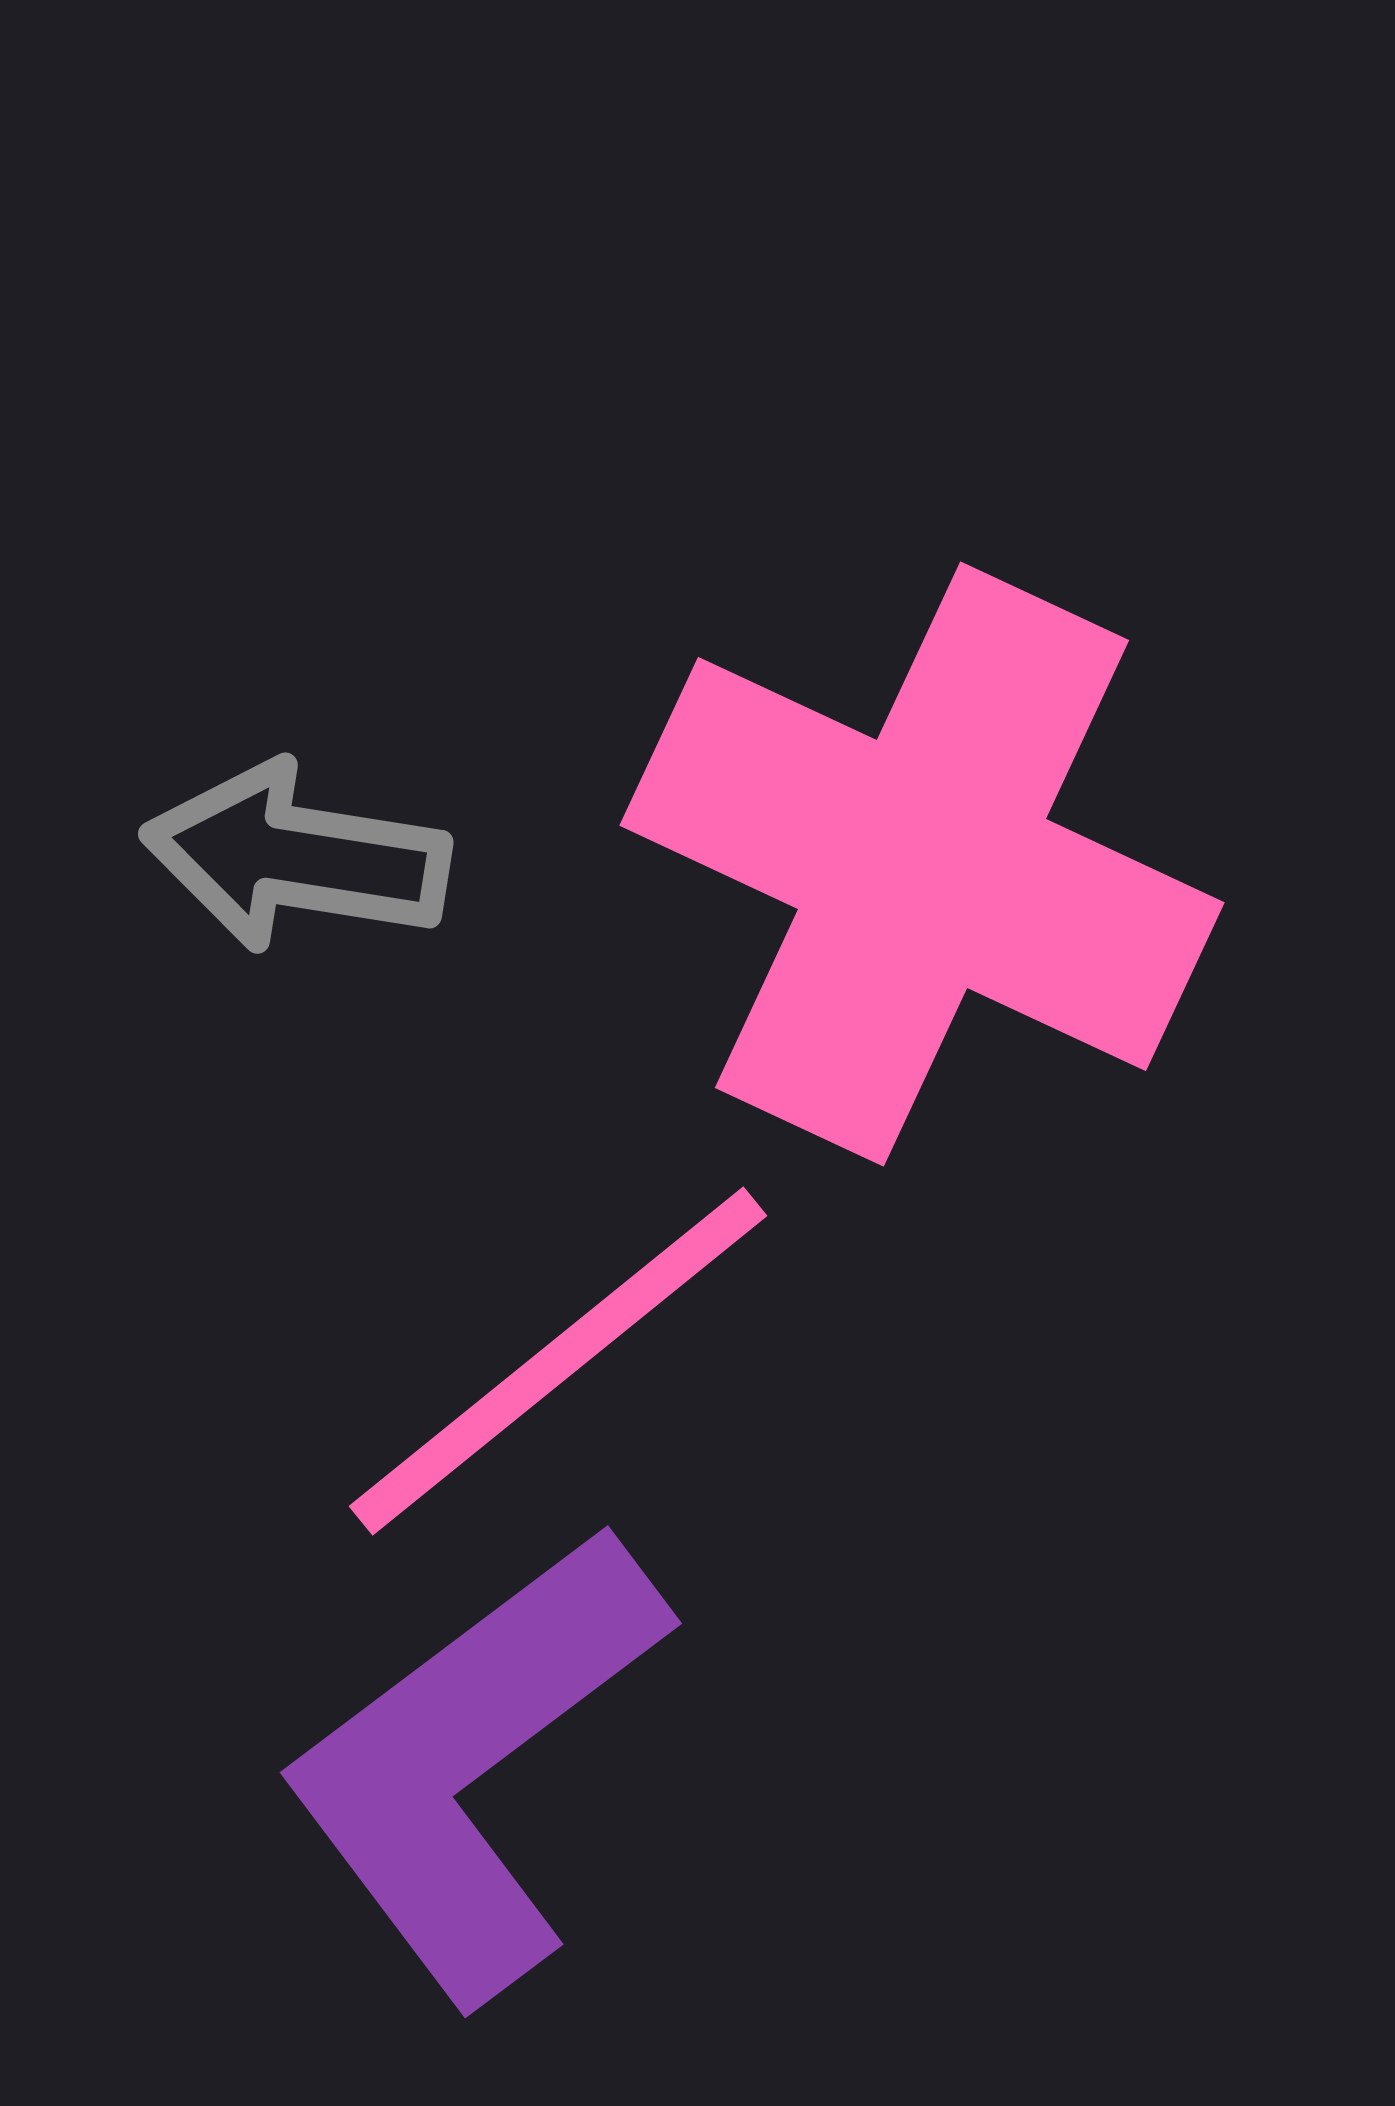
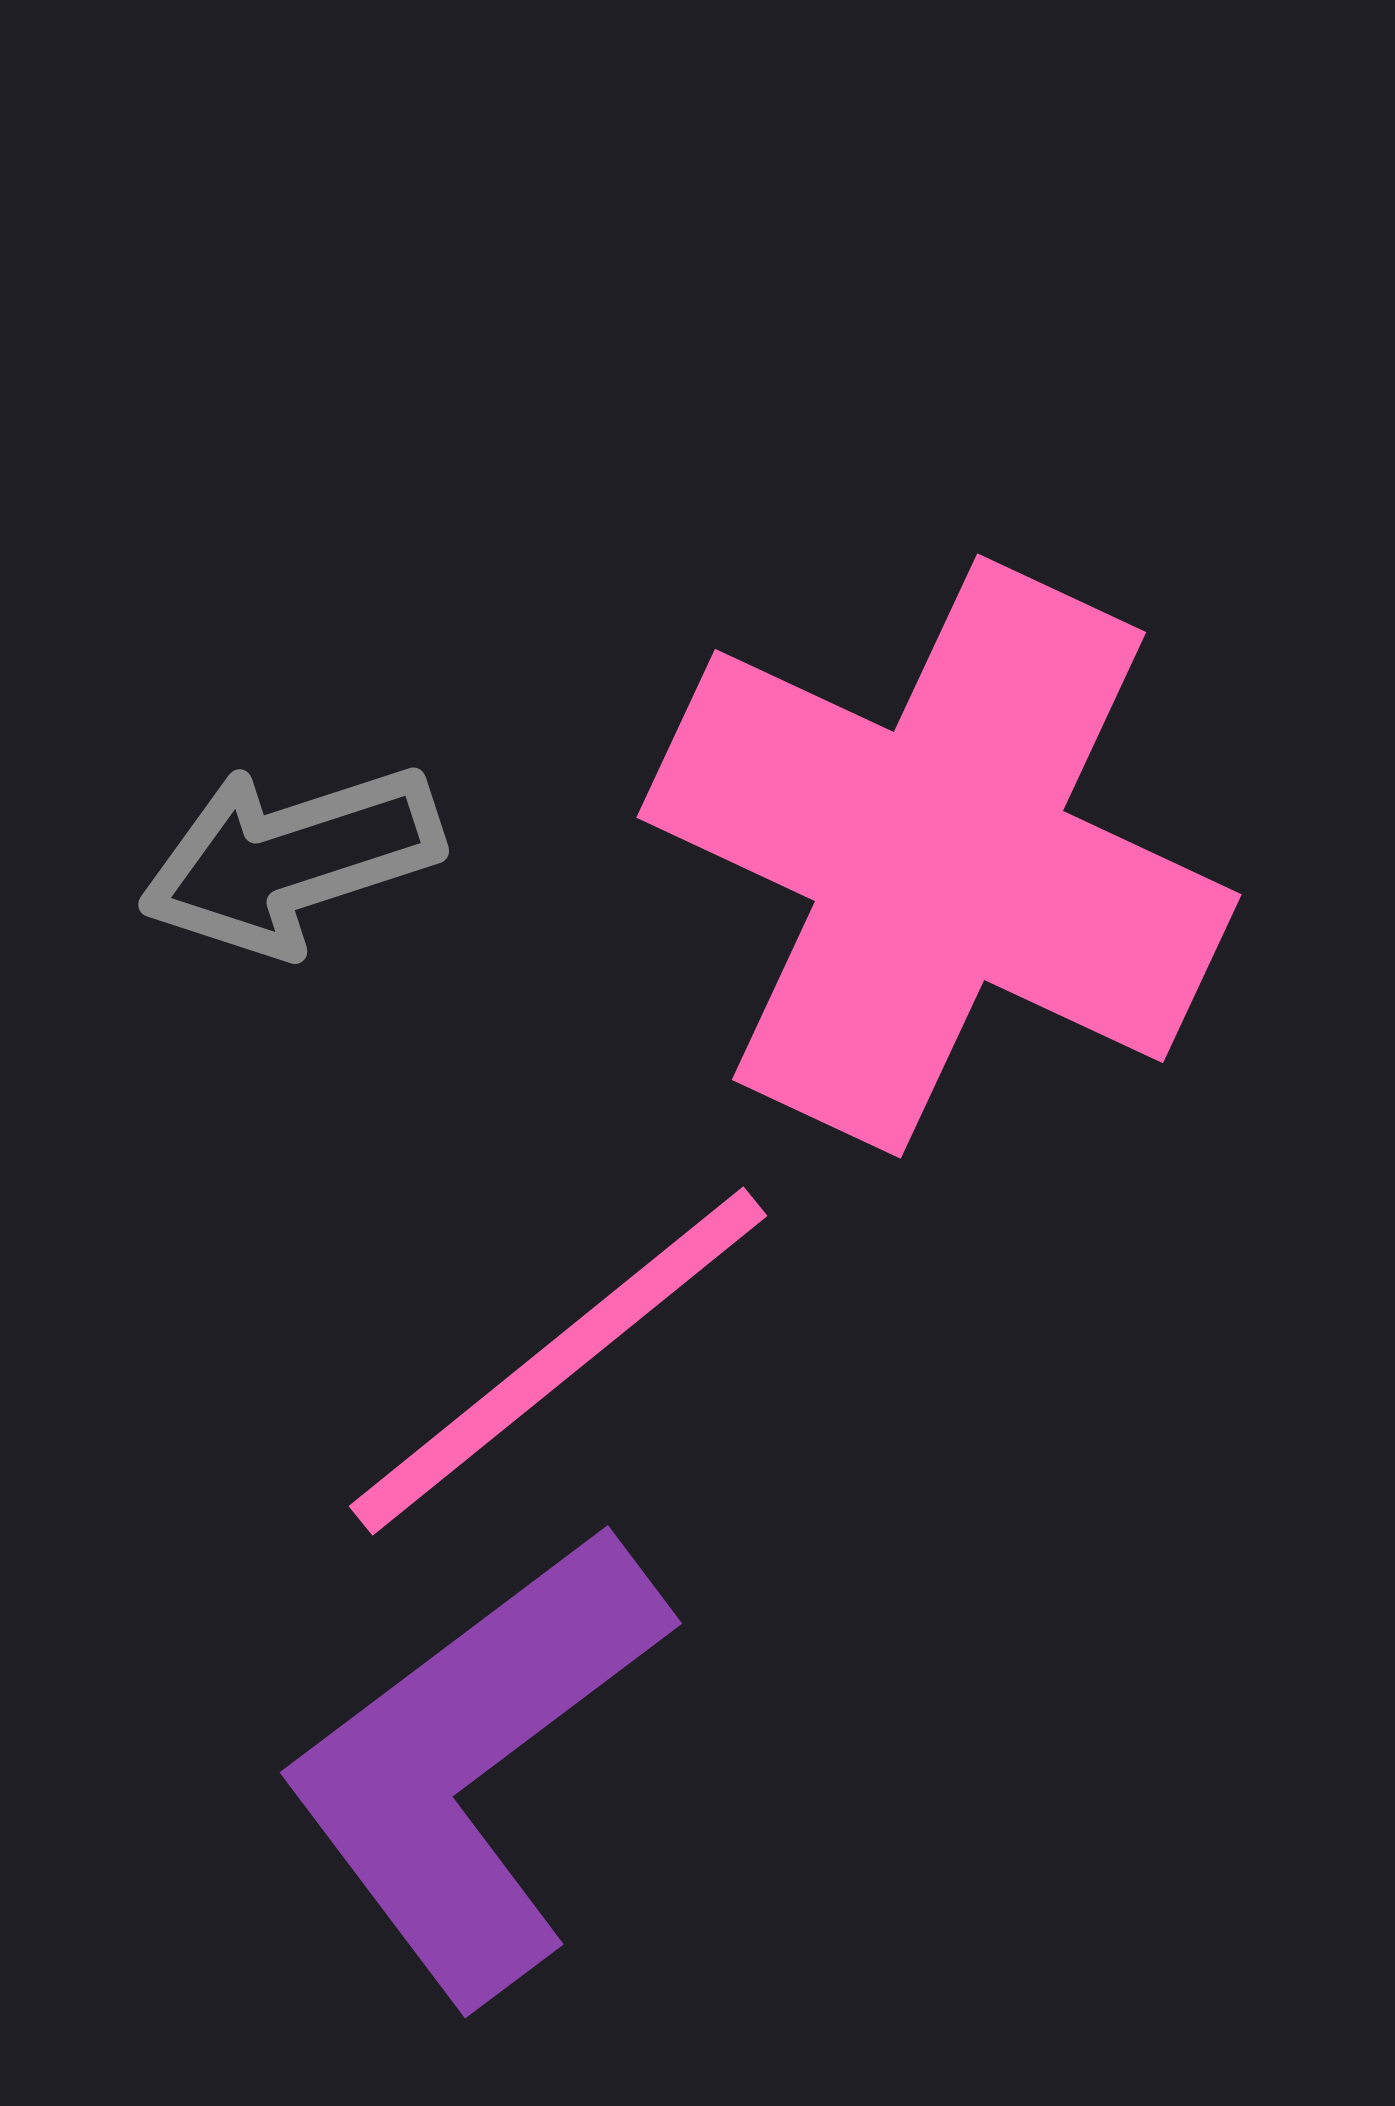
gray arrow: moved 5 px left, 2 px down; rotated 27 degrees counterclockwise
pink cross: moved 17 px right, 8 px up
